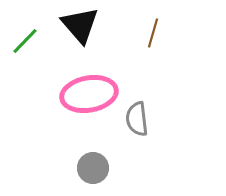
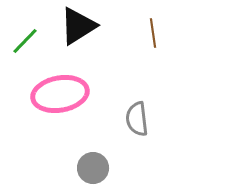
black triangle: moved 2 px left, 1 px down; rotated 39 degrees clockwise
brown line: rotated 24 degrees counterclockwise
pink ellipse: moved 29 px left
